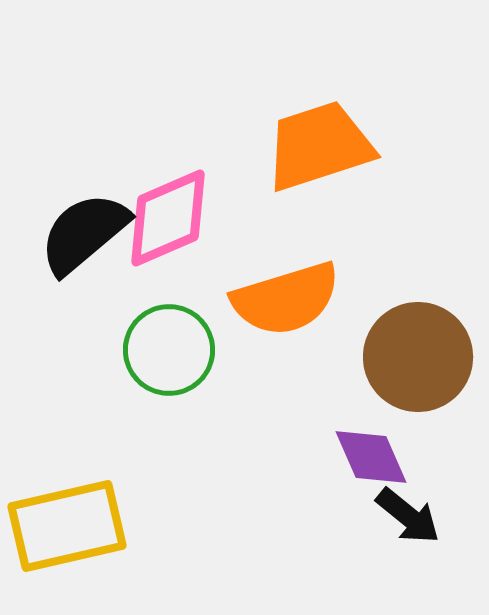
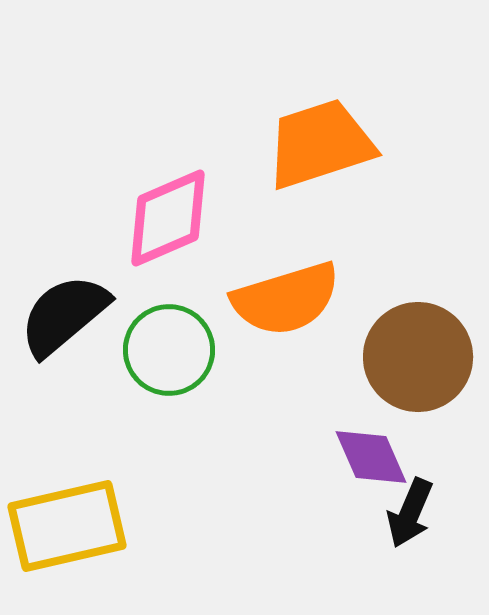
orange trapezoid: moved 1 px right, 2 px up
black semicircle: moved 20 px left, 82 px down
black arrow: moved 2 px right, 3 px up; rotated 74 degrees clockwise
